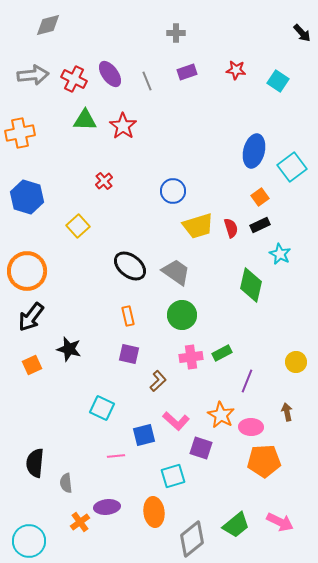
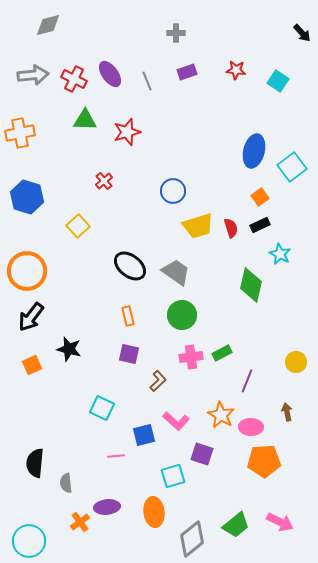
red star at (123, 126): moved 4 px right, 6 px down; rotated 20 degrees clockwise
purple square at (201, 448): moved 1 px right, 6 px down
